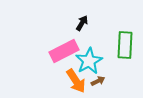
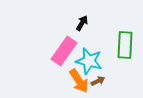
pink rectangle: rotated 28 degrees counterclockwise
cyan star: rotated 28 degrees counterclockwise
orange arrow: moved 3 px right
